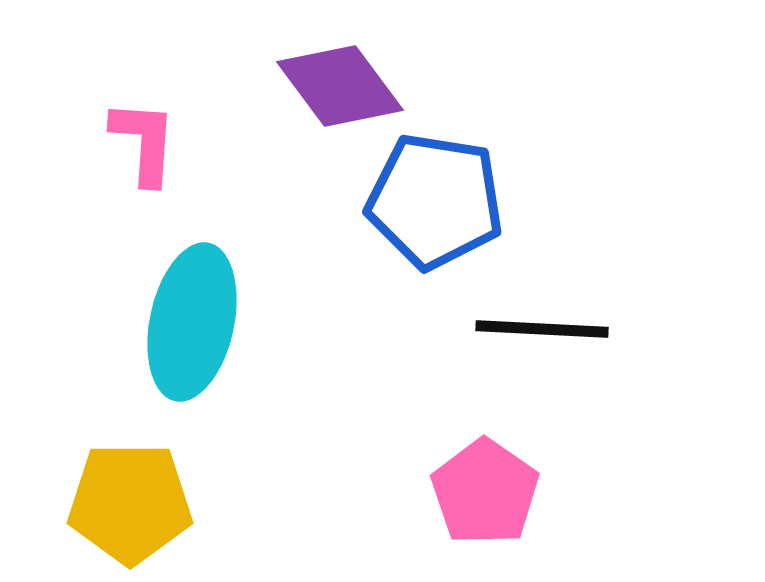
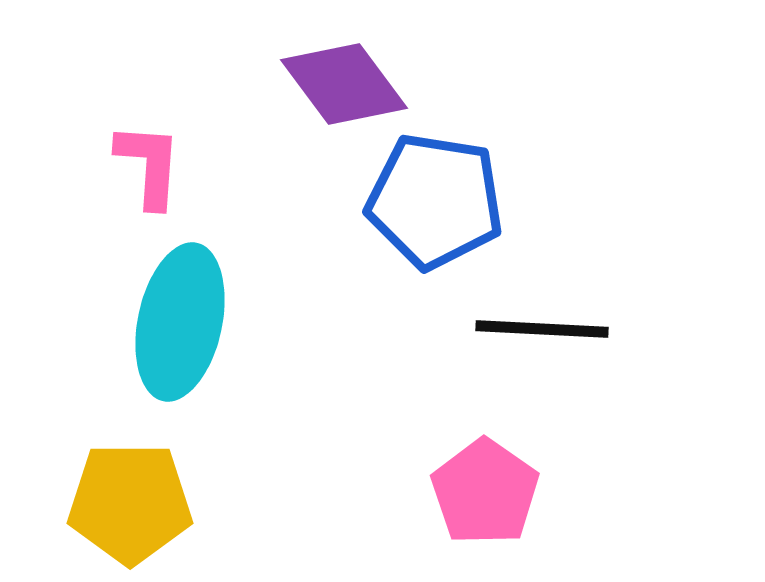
purple diamond: moved 4 px right, 2 px up
pink L-shape: moved 5 px right, 23 px down
cyan ellipse: moved 12 px left
